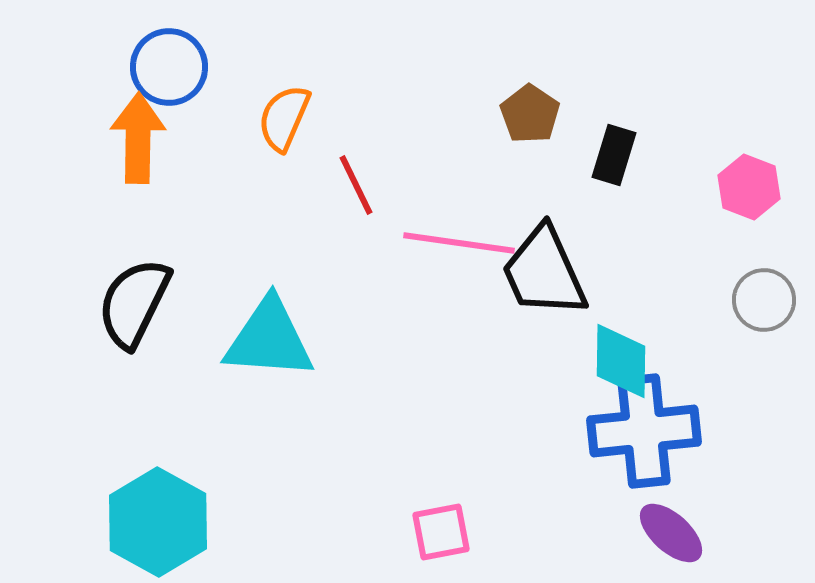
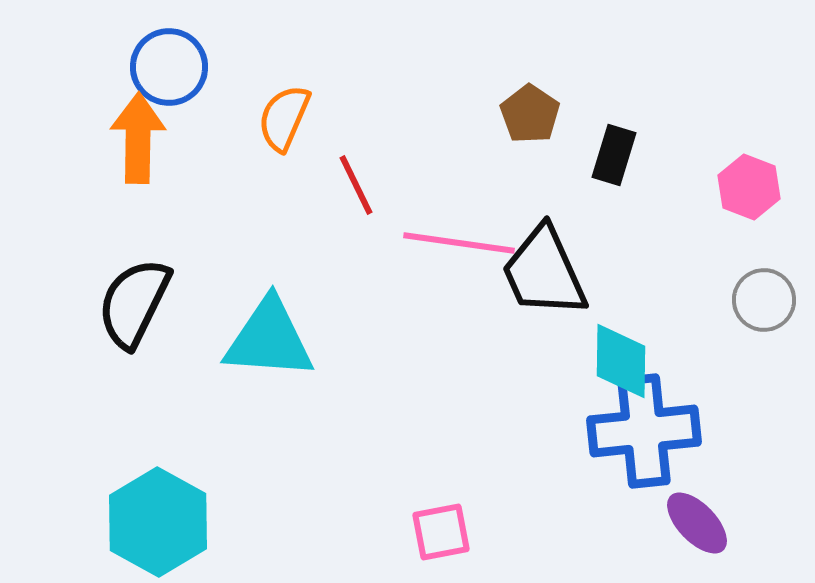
purple ellipse: moved 26 px right, 10 px up; rotated 4 degrees clockwise
